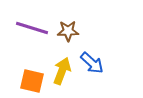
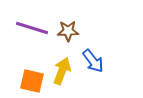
blue arrow: moved 1 px right, 2 px up; rotated 10 degrees clockwise
